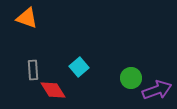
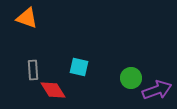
cyan square: rotated 36 degrees counterclockwise
